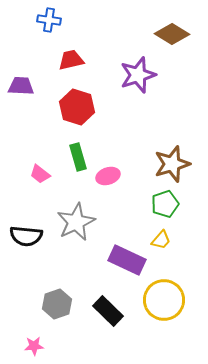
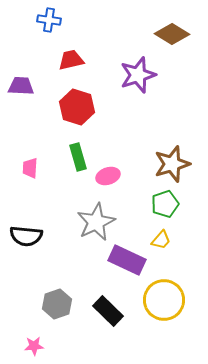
pink trapezoid: moved 10 px left, 6 px up; rotated 55 degrees clockwise
gray star: moved 20 px right
